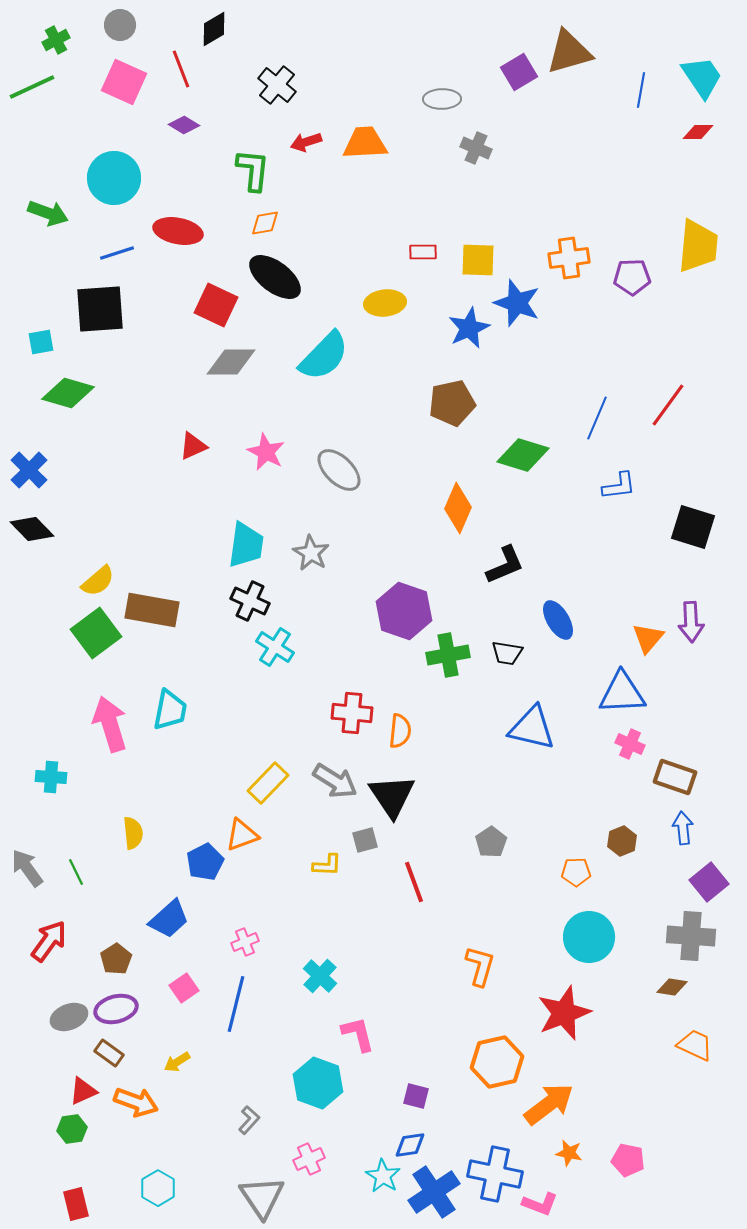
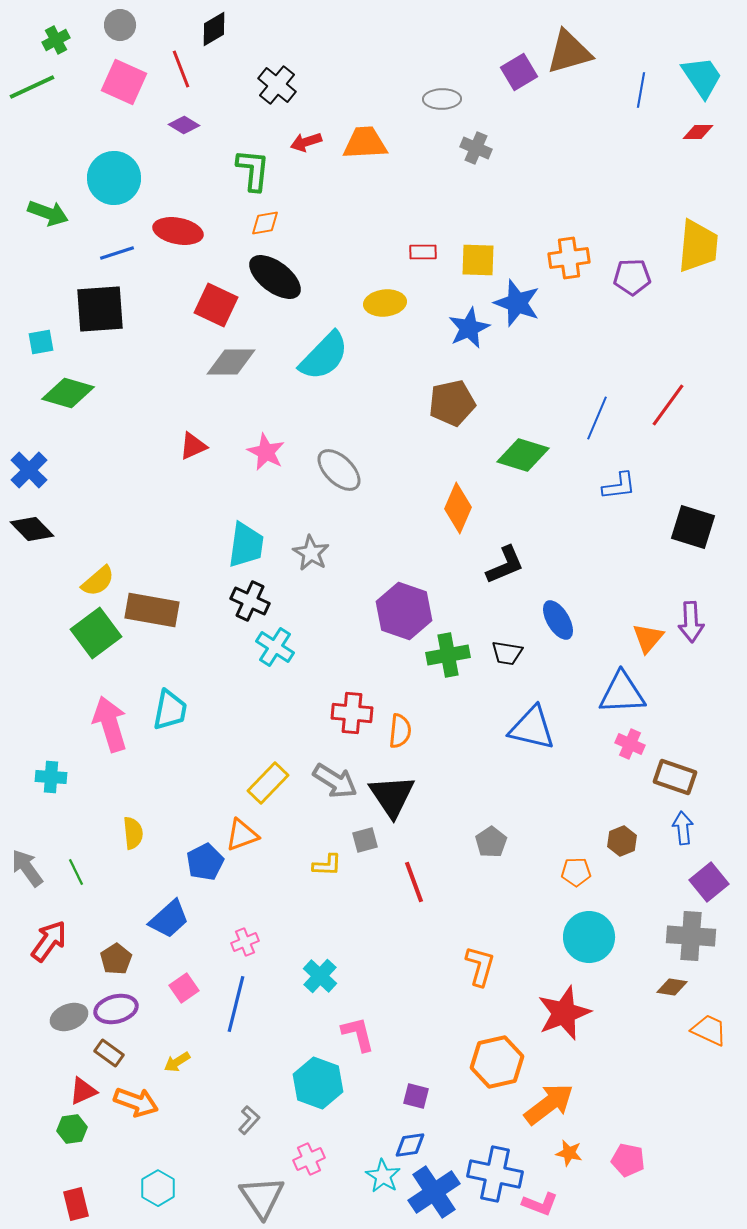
orange trapezoid at (695, 1045): moved 14 px right, 15 px up
